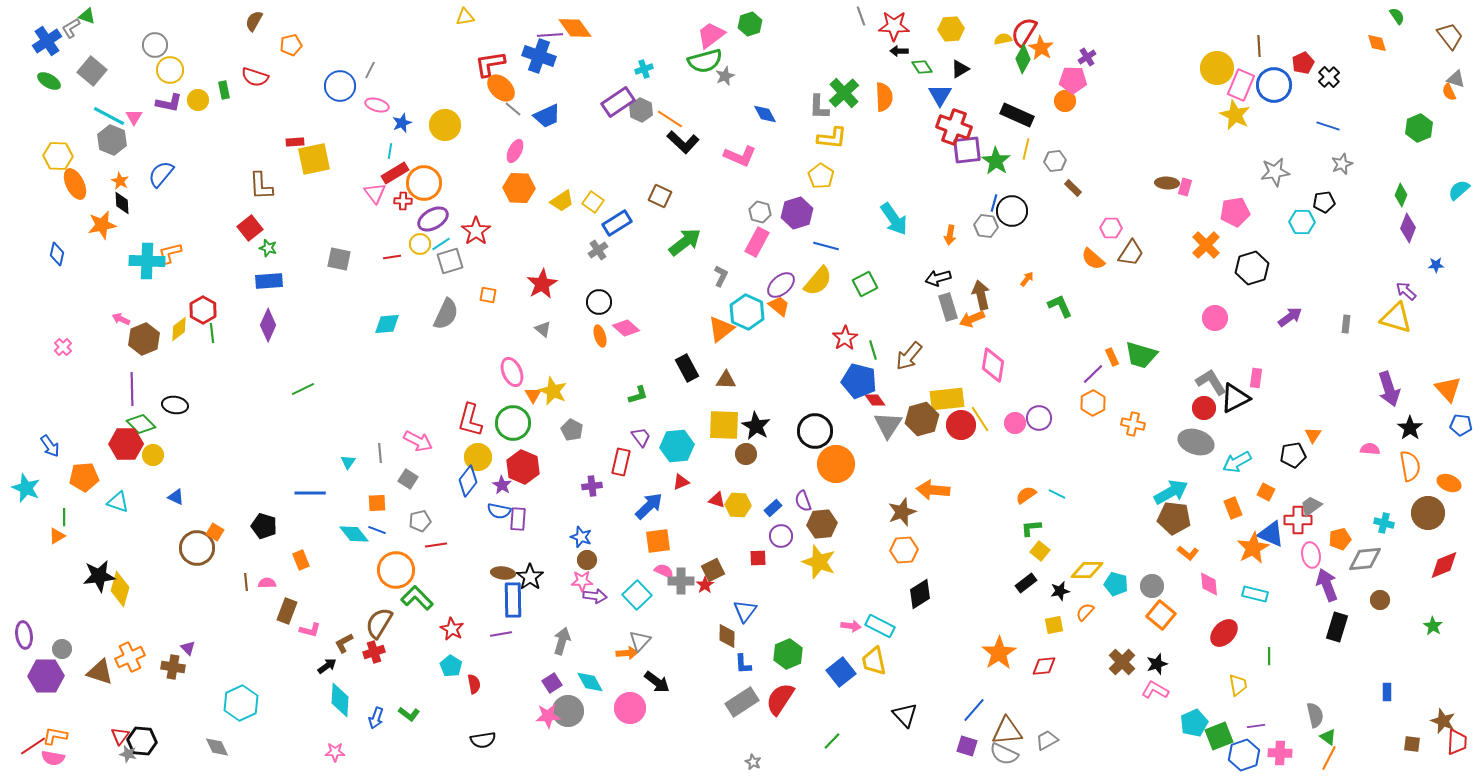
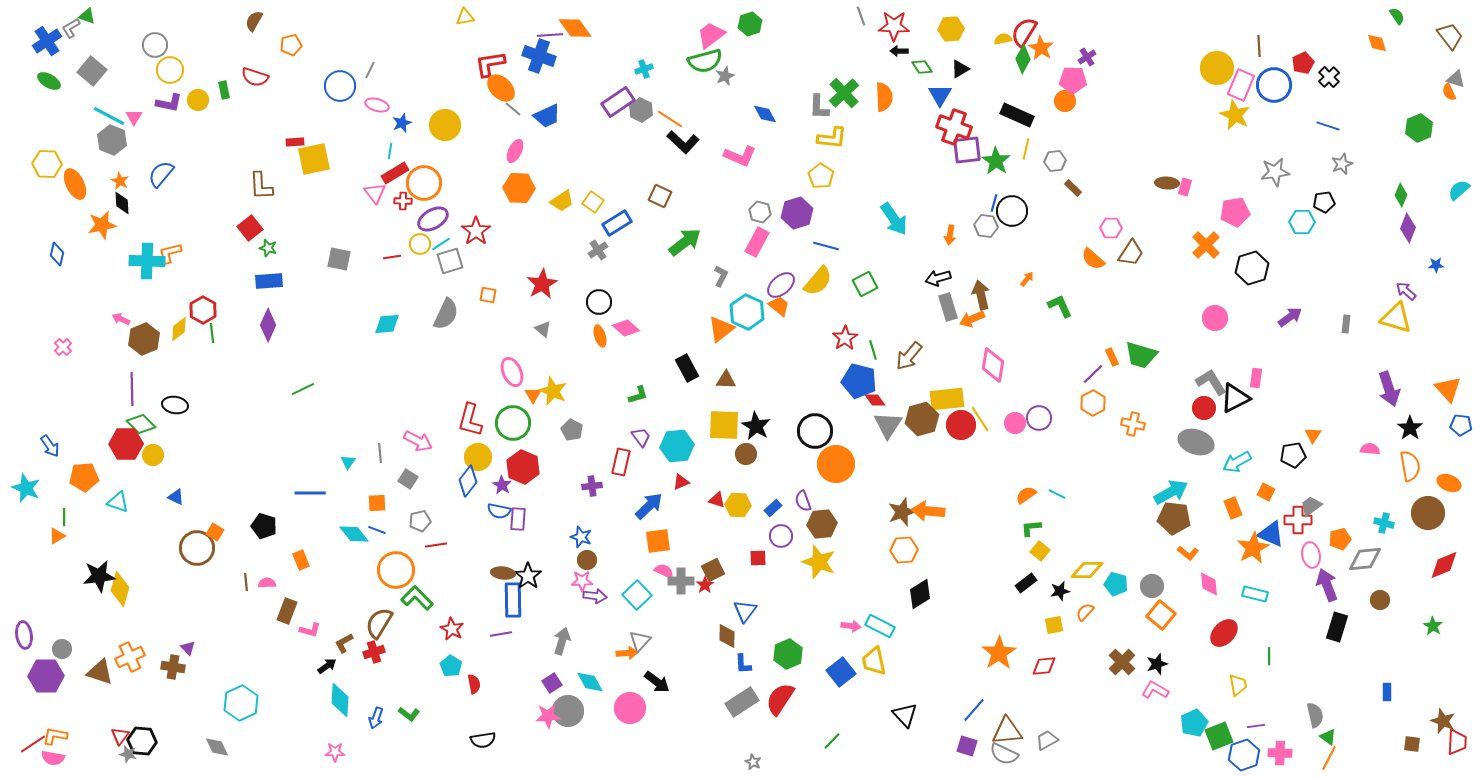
yellow hexagon at (58, 156): moved 11 px left, 8 px down
orange arrow at (933, 490): moved 5 px left, 21 px down
black star at (530, 577): moved 2 px left, 1 px up
red line at (33, 746): moved 2 px up
